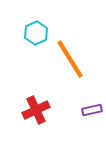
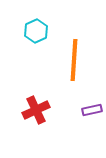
cyan hexagon: moved 2 px up
orange line: moved 4 px right, 1 px down; rotated 36 degrees clockwise
